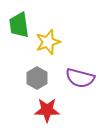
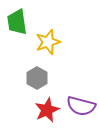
green trapezoid: moved 2 px left, 3 px up
purple semicircle: moved 1 px right, 28 px down
red star: rotated 25 degrees counterclockwise
